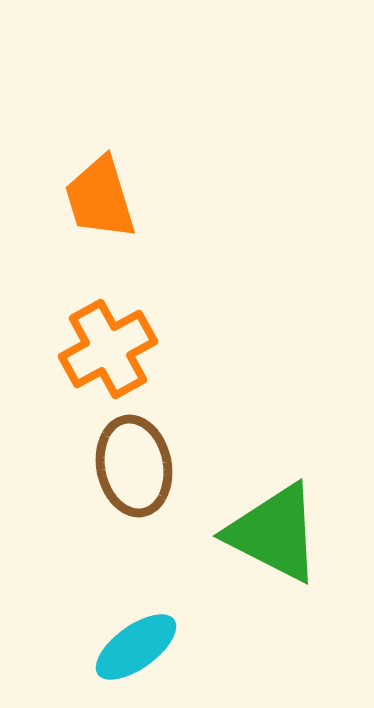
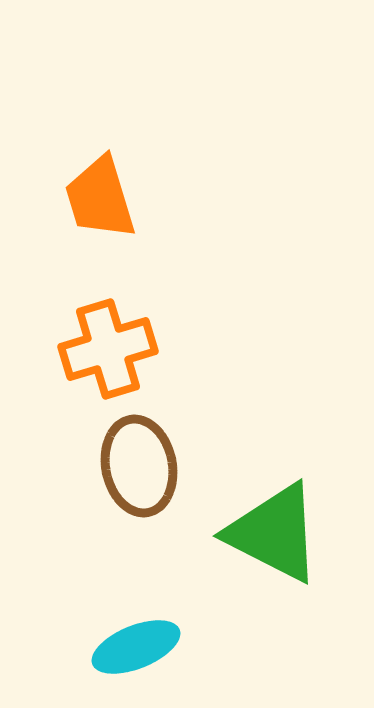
orange cross: rotated 12 degrees clockwise
brown ellipse: moved 5 px right
cyan ellipse: rotated 14 degrees clockwise
